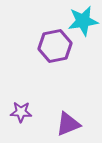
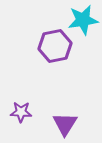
cyan star: moved 1 px up
purple triangle: moved 3 px left; rotated 36 degrees counterclockwise
